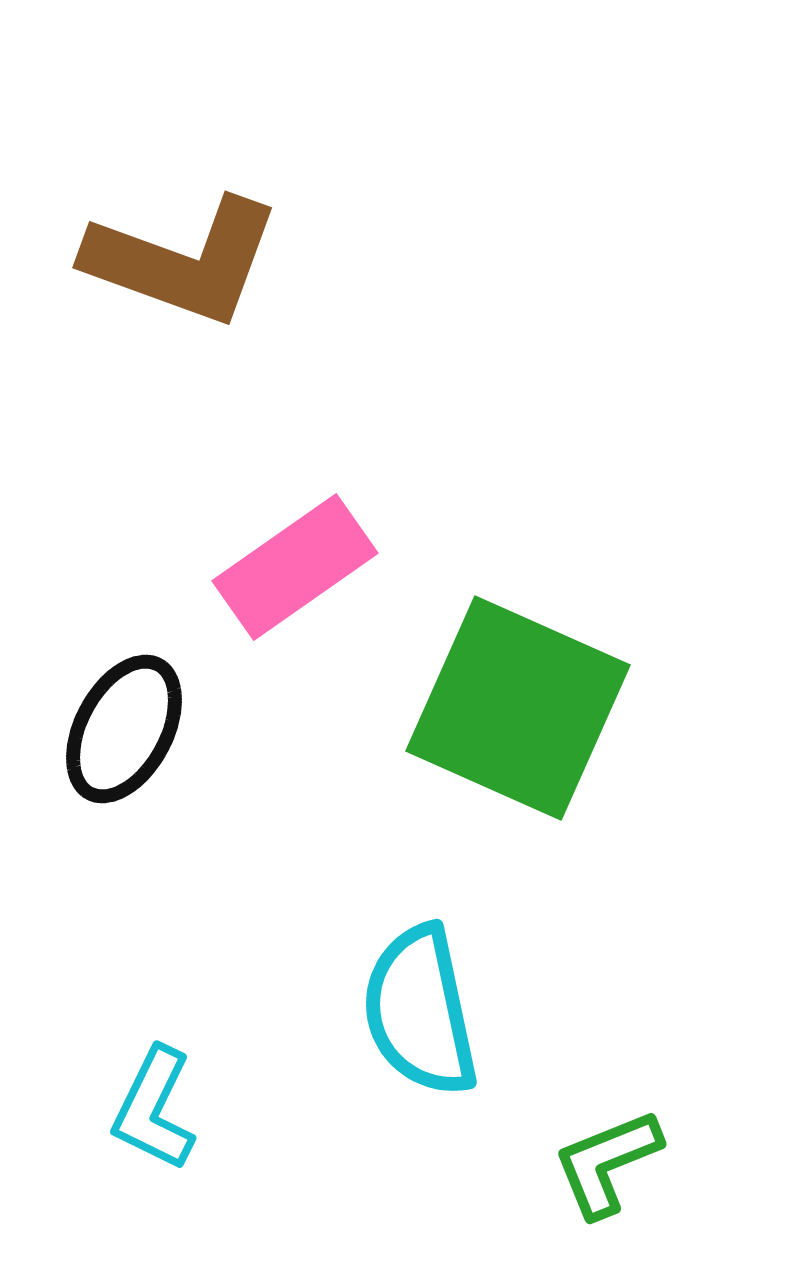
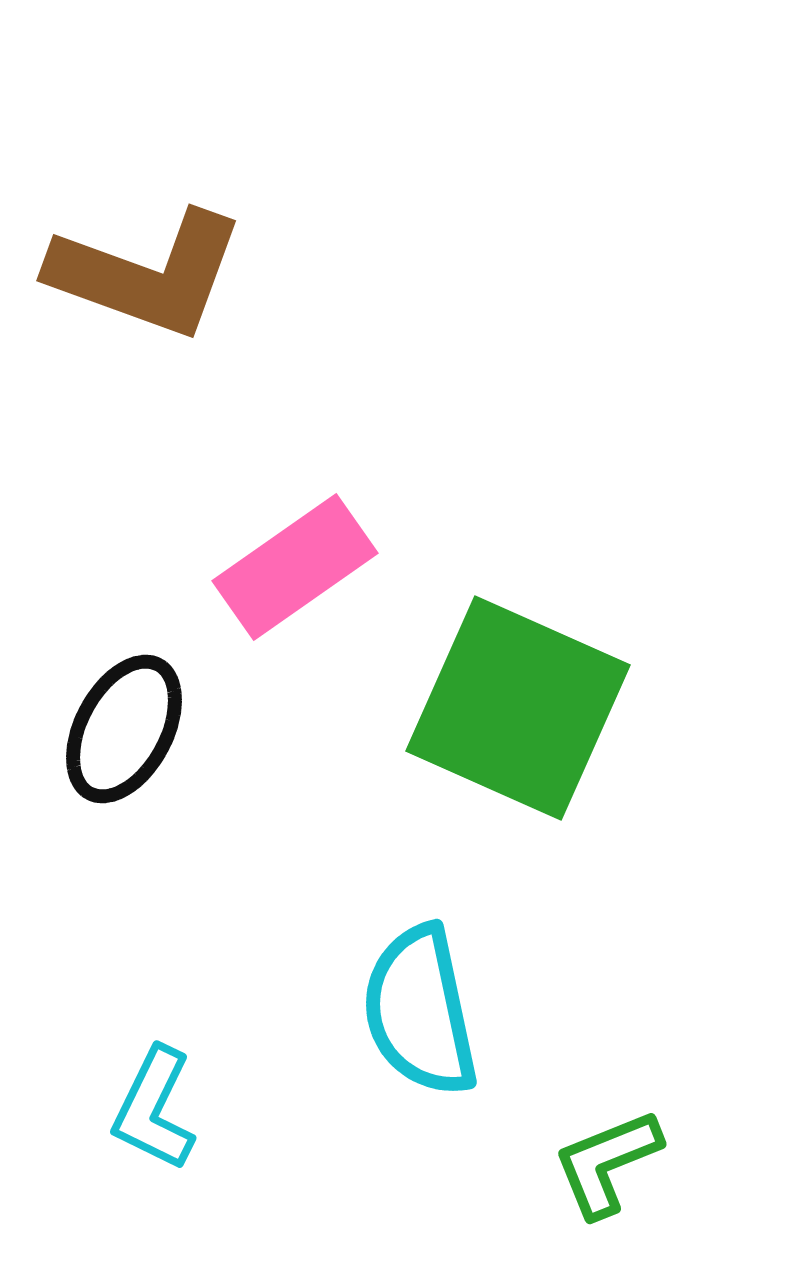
brown L-shape: moved 36 px left, 13 px down
